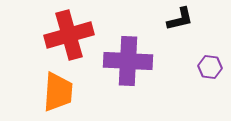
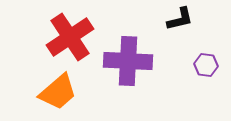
red cross: moved 1 px right, 2 px down; rotated 18 degrees counterclockwise
purple hexagon: moved 4 px left, 2 px up
orange trapezoid: rotated 45 degrees clockwise
